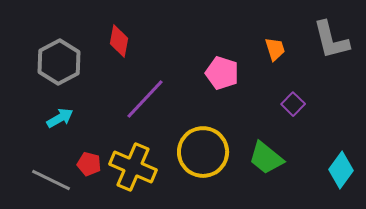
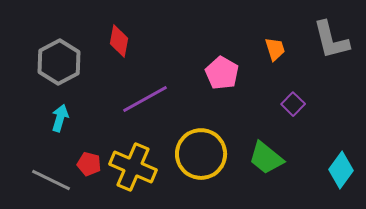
pink pentagon: rotated 12 degrees clockwise
purple line: rotated 18 degrees clockwise
cyan arrow: rotated 44 degrees counterclockwise
yellow circle: moved 2 px left, 2 px down
